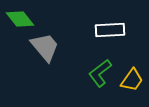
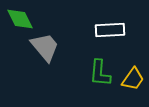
green diamond: rotated 12 degrees clockwise
green L-shape: rotated 48 degrees counterclockwise
yellow trapezoid: moved 1 px right, 1 px up
